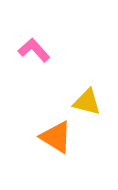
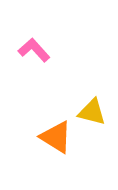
yellow triangle: moved 5 px right, 10 px down
